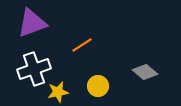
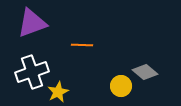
orange line: rotated 35 degrees clockwise
white cross: moved 2 px left, 3 px down
yellow circle: moved 23 px right
yellow star: rotated 15 degrees counterclockwise
